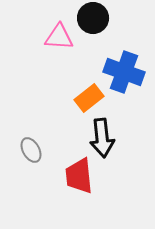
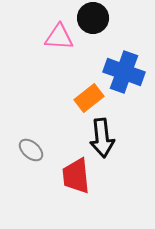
gray ellipse: rotated 20 degrees counterclockwise
red trapezoid: moved 3 px left
